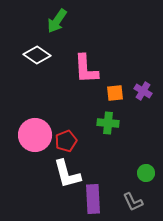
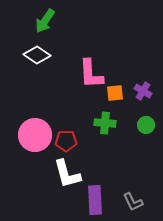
green arrow: moved 12 px left
pink L-shape: moved 5 px right, 5 px down
green cross: moved 3 px left
red pentagon: rotated 20 degrees clockwise
green circle: moved 48 px up
purple rectangle: moved 2 px right, 1 px down
